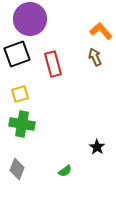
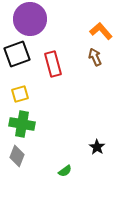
gray diamond: moved 13 px up
